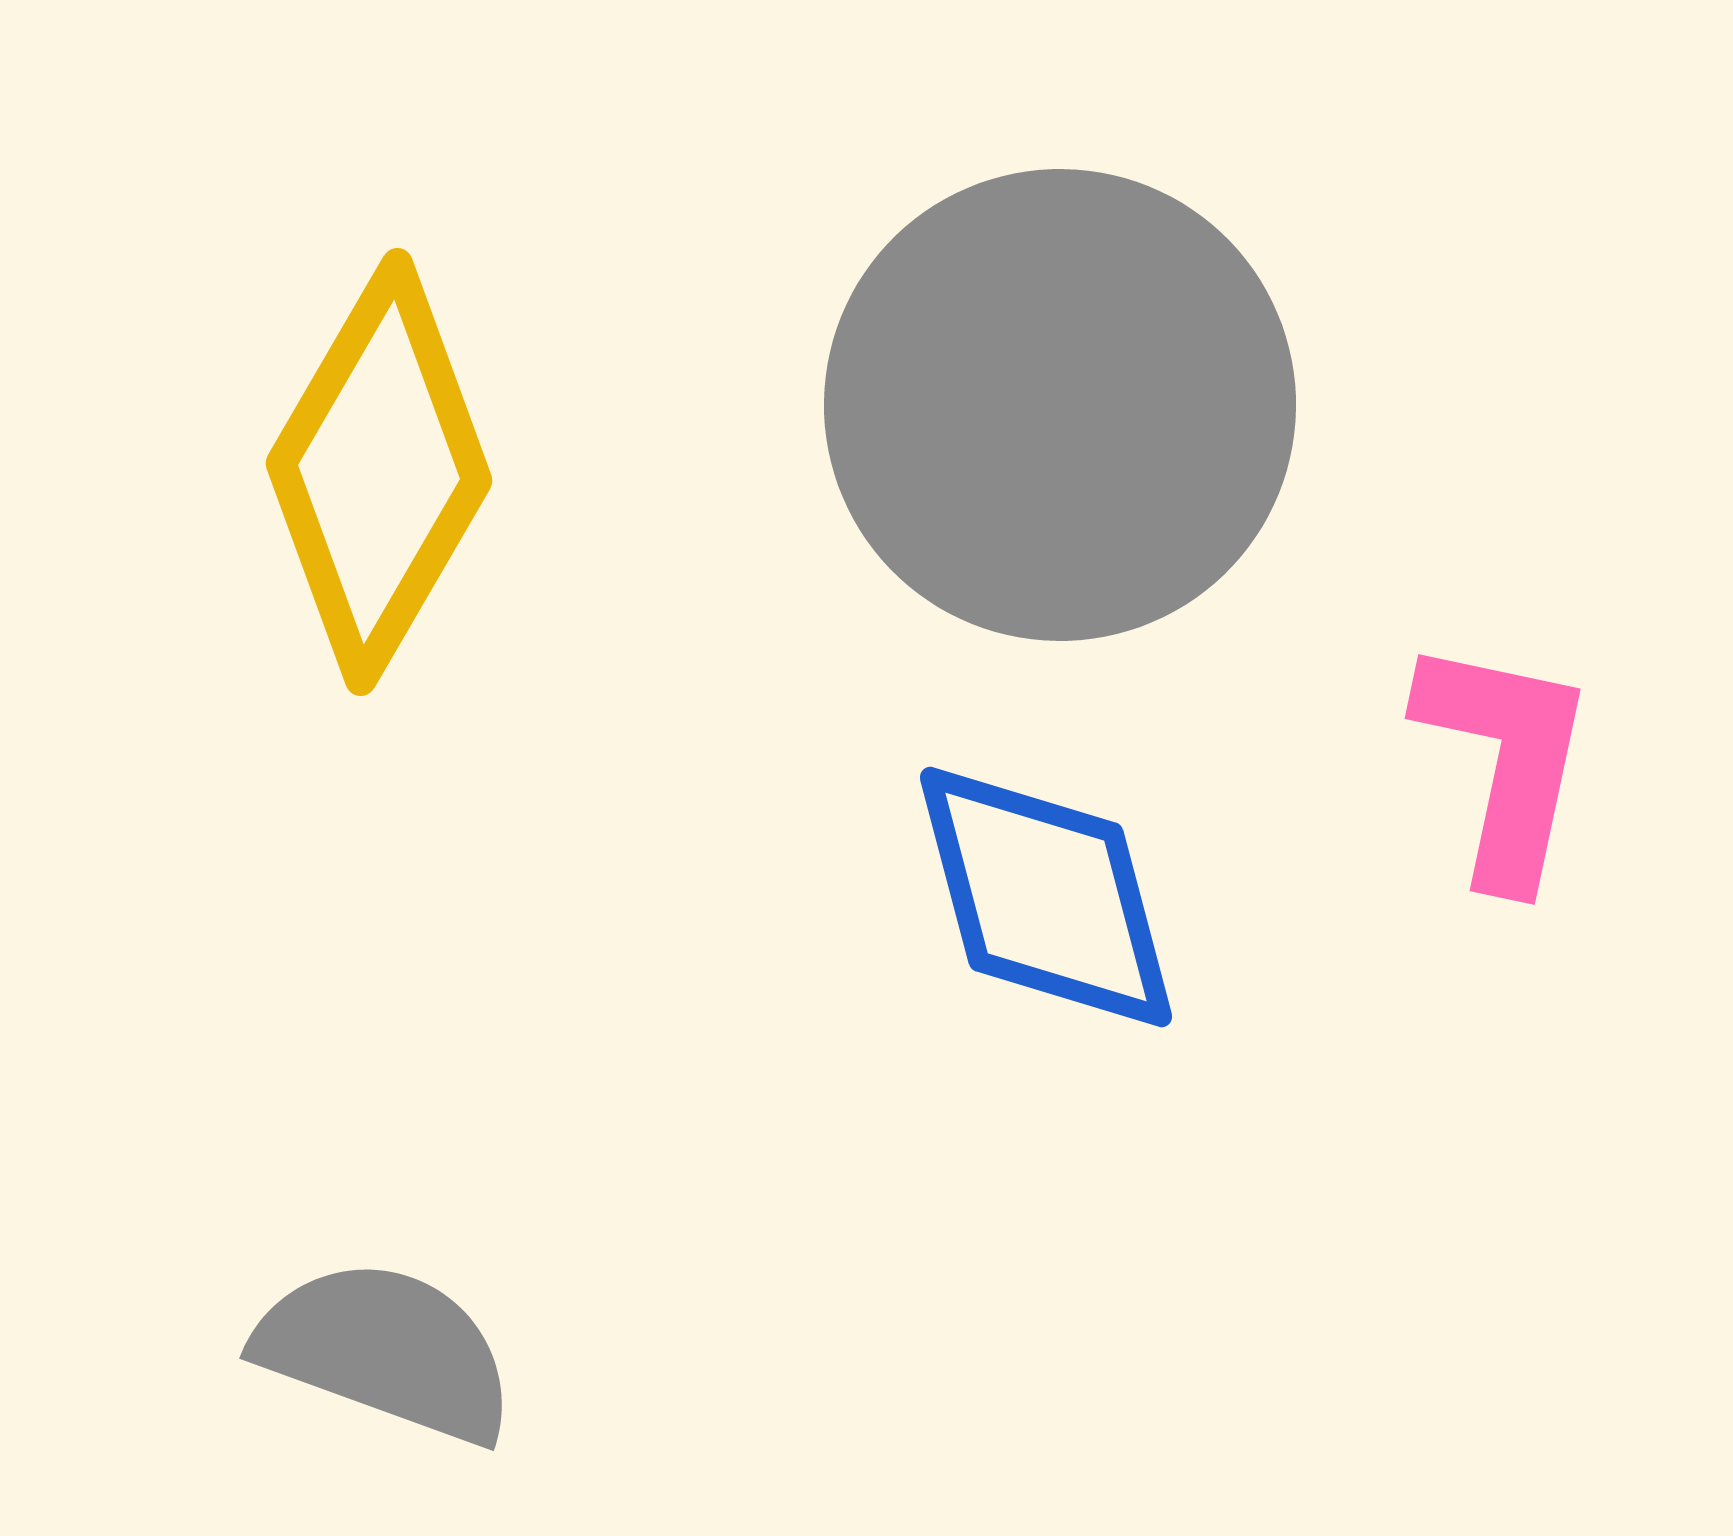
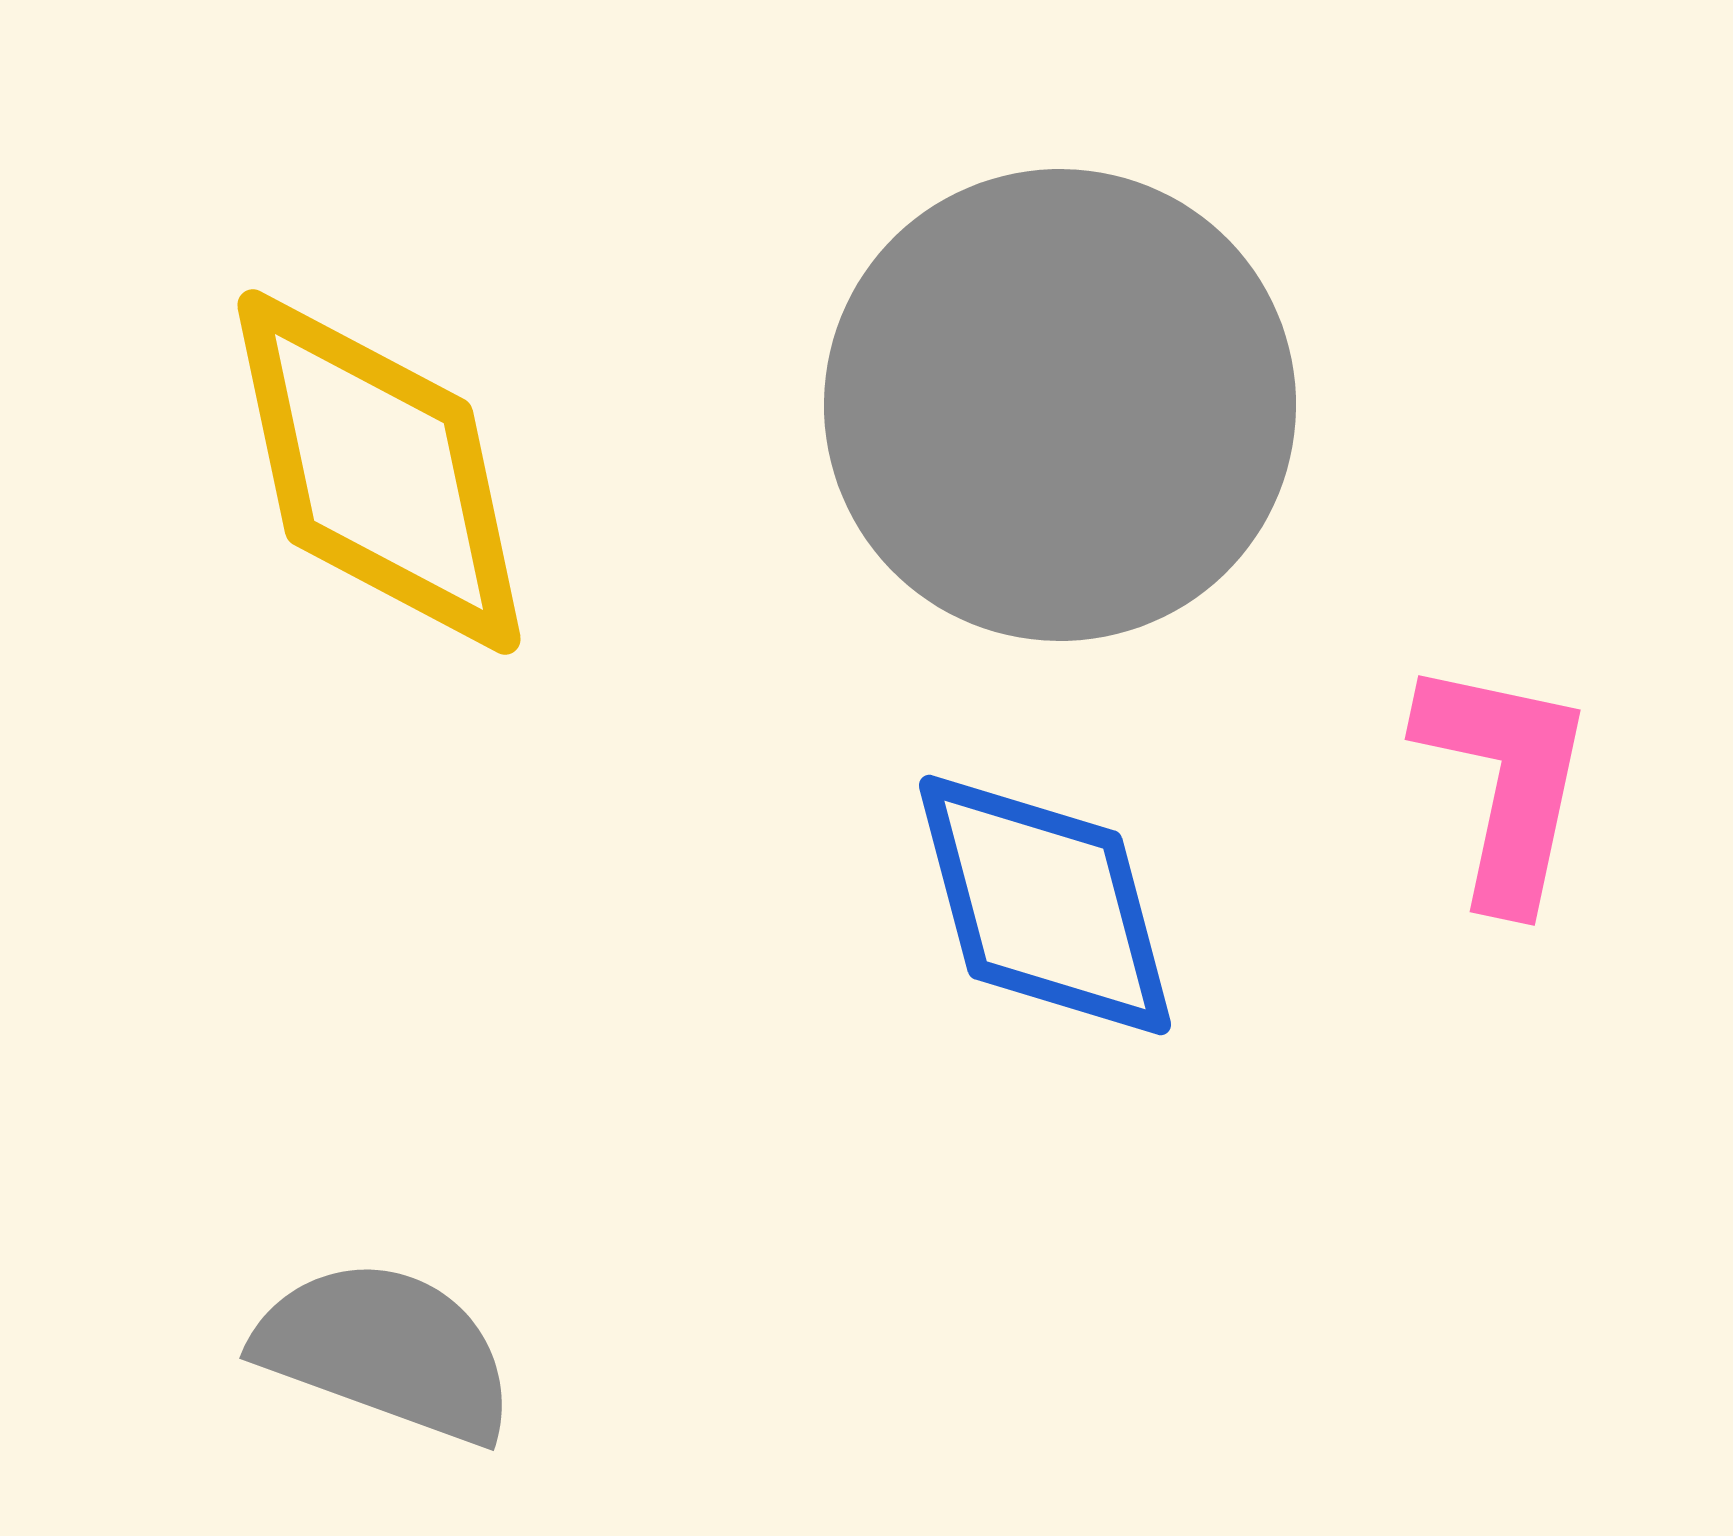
yellow diamond: rotated 42 degrees counterclockwise
pink L-shape: moved 21 px down
blue diamond: moved 1 px left, 8 px down
